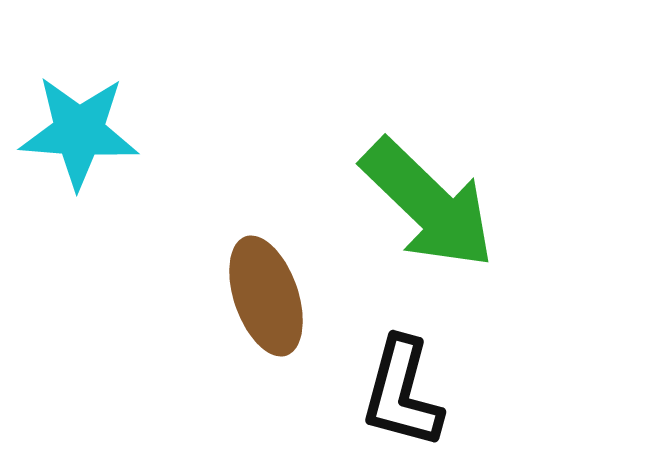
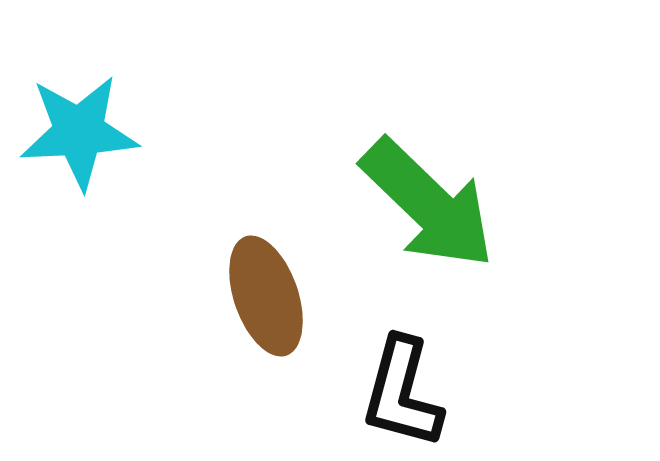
cyan star: rotated 7 degrees counterclockwise
